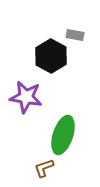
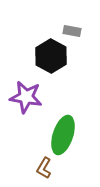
gray rectangle: moved 3 px left, 4 px up
brown L-shape: rotated 40 degrees counterclockwise
